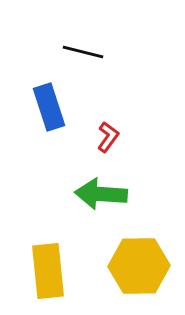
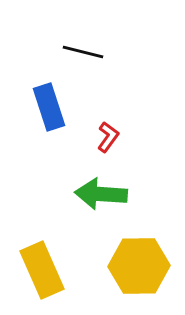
yellow rectangle: moved 6 px left, 1 px up; rotated 18 degrees counterclockwise
